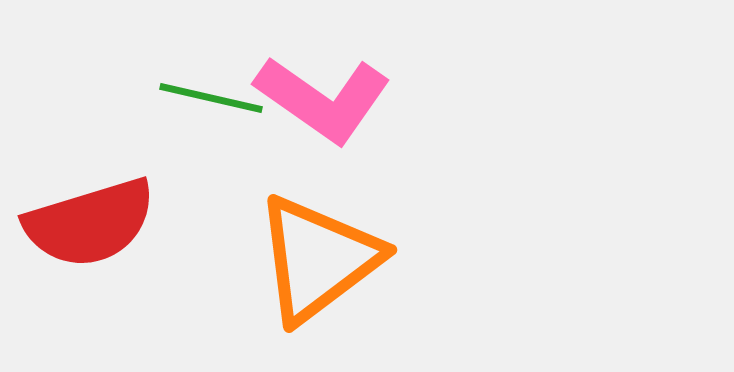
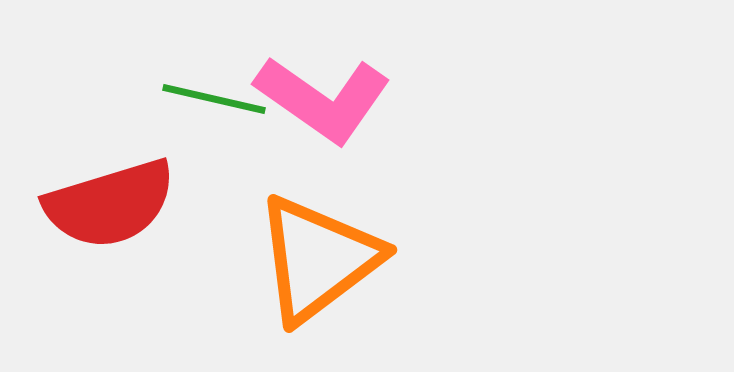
green line: moved 3 px right, 1 px down
red semicircle: moved 20 px right, 19 px up
